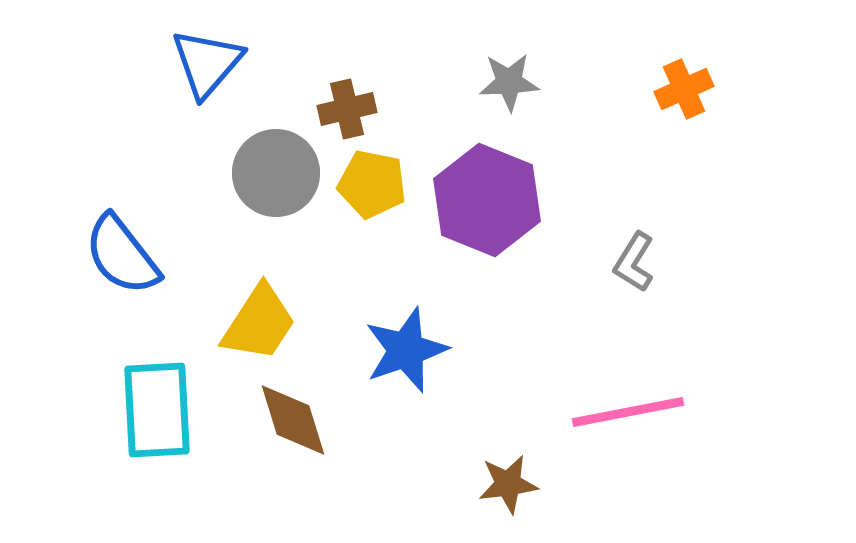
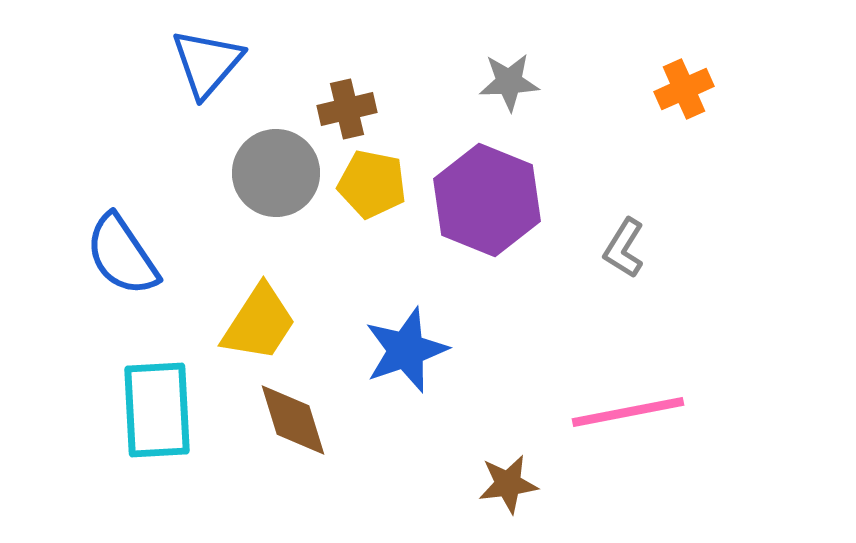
blue semicircle: rotated 4 degrees clockwise
gray L-shape: moved 10 px left, 14 px up
